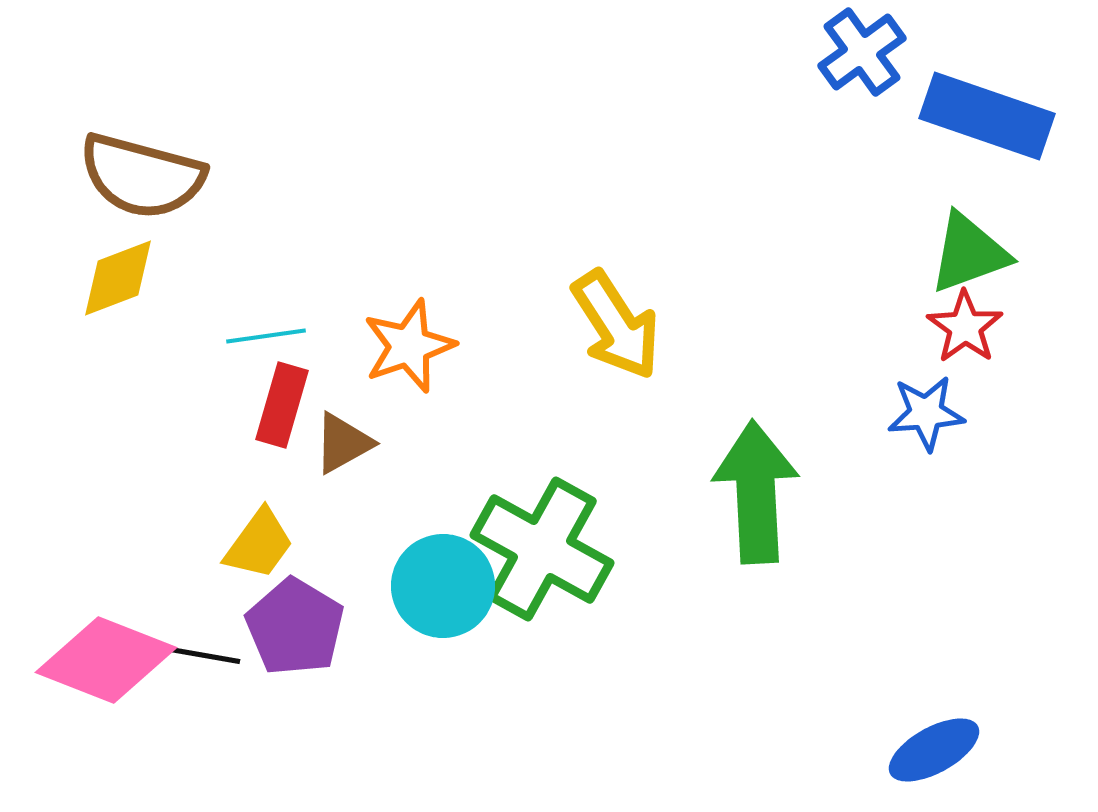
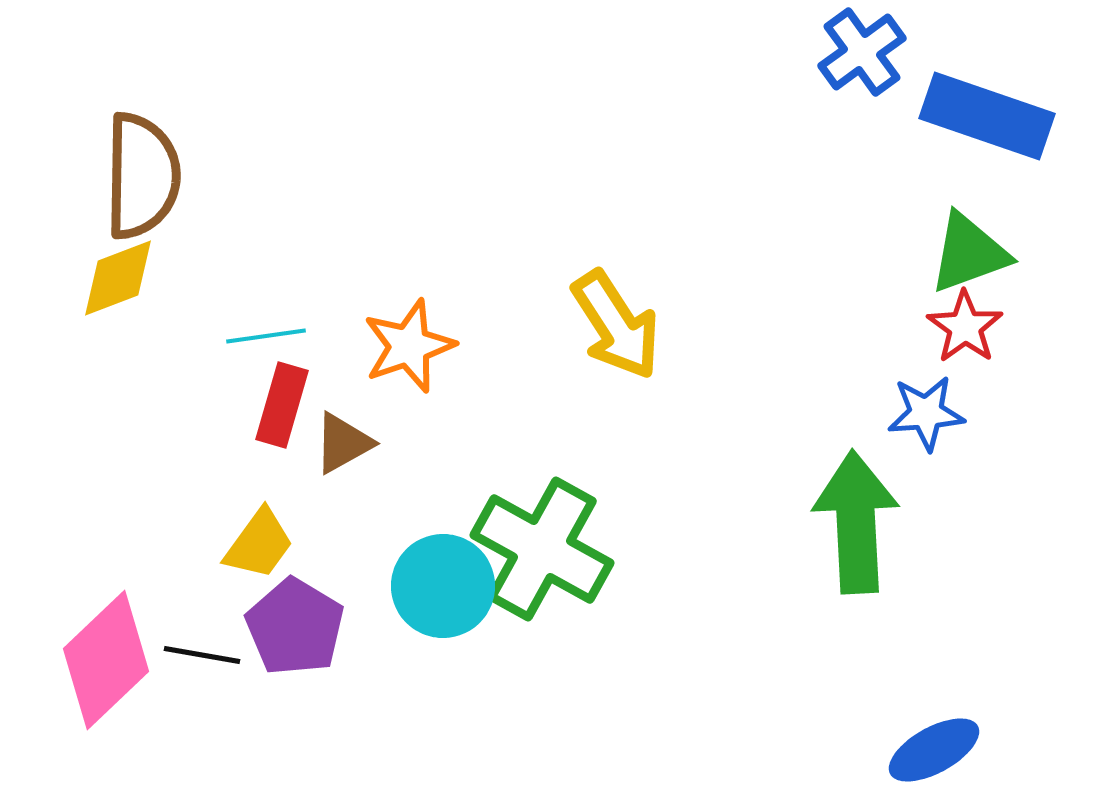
brown semicircle: rotated 104 degrees counterclockwise
green arrow: moved 100 px right, 30 px down
pink diamond: rotated 65 degrees counterclockwise
